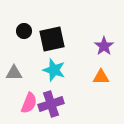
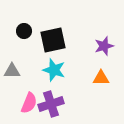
black square: moved 1 px right, 1 px down
purple star: rotated 18 degrees clockwise
gray triangle: moved 2 px left, 2 px up
orange triangle: moved 1 px down
